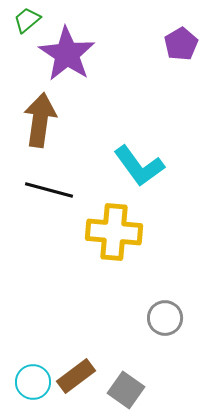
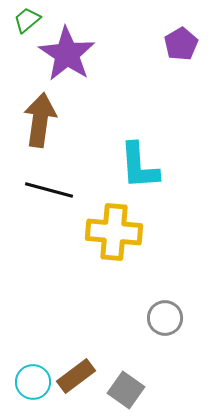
cyan L-shape: rotated 32 degrees clockwise
